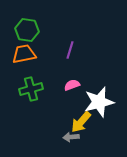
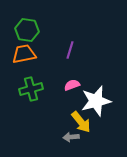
white star: moved 3 px left, 1 px up
yellow arrow: rotated 80 degrees counterclockwise
